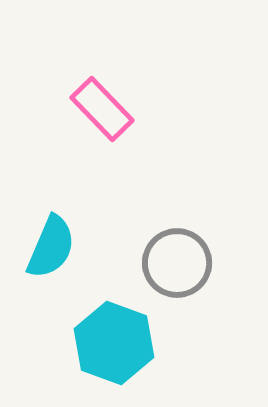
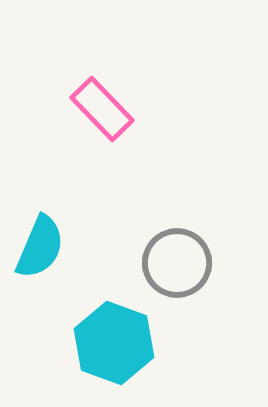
cyan semicircle: moved 11 px left
